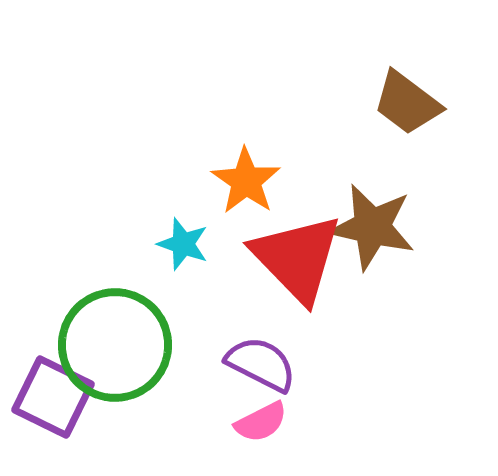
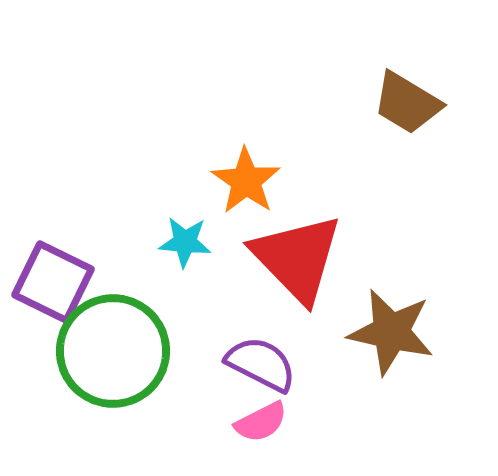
brown trapezoid: rotated 6 degrees counterclockwise
brown star: moved 19 px right, 105 px down
cyan star: moved 2 px right, 2 px up; rotated 14 degrees counterclockwise
green circle: moved 2 px left, 6 px down
purple square: moved 115 px up
